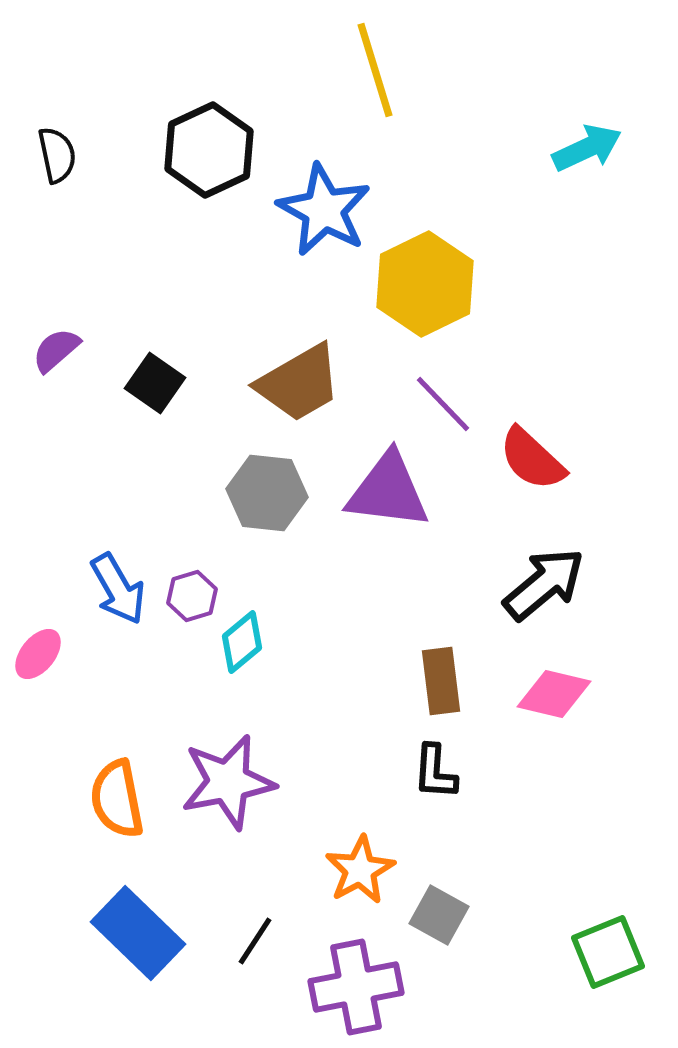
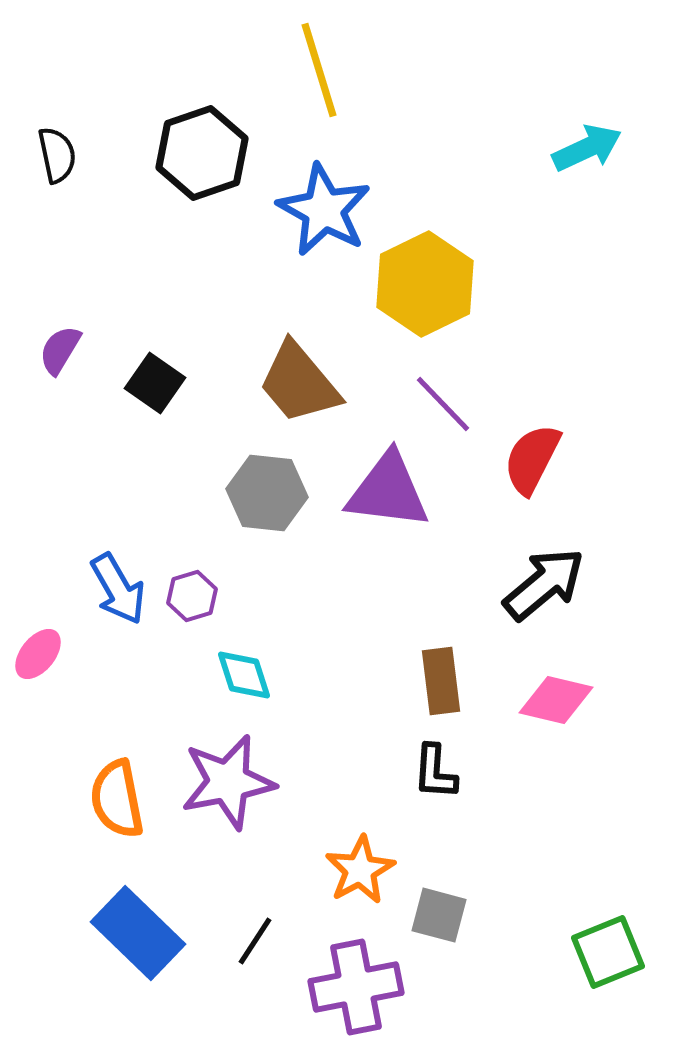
yellow line: moved 56 px left
black hexagon: moved 7 px left, 3 px down; rotated 6 degrees clockwise
purple semicircle: moved 4 px right; rotated 18 degrees counterclockwise
brown trapezoid: rotated 80 degrees clockwise
red semicircle: rotated 74 degrees clockwise
cyan diamond: moved 2 px right, 33 px down; rotated 68 degrees counterclockwise
pink diamond: moved 2 px right, 6 px down
gray square: rotated 14 degrees counterclockwise
